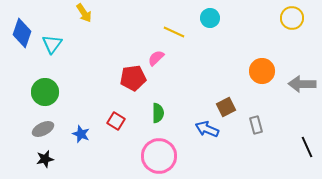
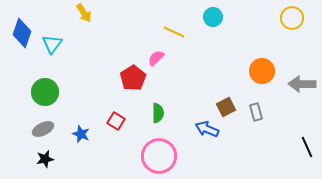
cyan circle: moved 3 px right, 1 px up
red pentagon: rotated 25 degrees counterclockwise
gray rectangle: moved 13 px up
